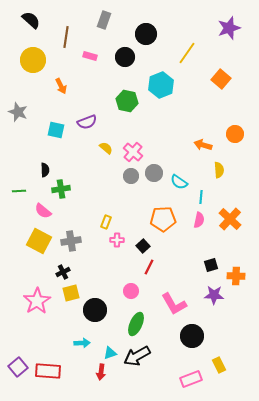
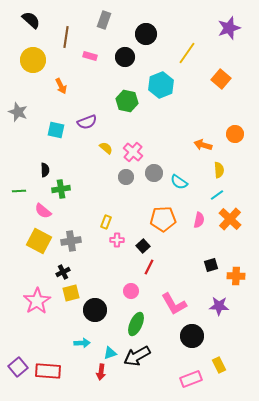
gray circle at (131, 176): moved 5 px left, 1 px down
cyan line at (201, 197): moved 16 px right, 2 px up; rotated 48 degrees clockwise
purple star at (214, 295): moved 5 px right, 11 px down
